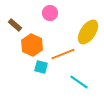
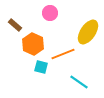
orange hexagon: moved 1 px right, 1 px up
